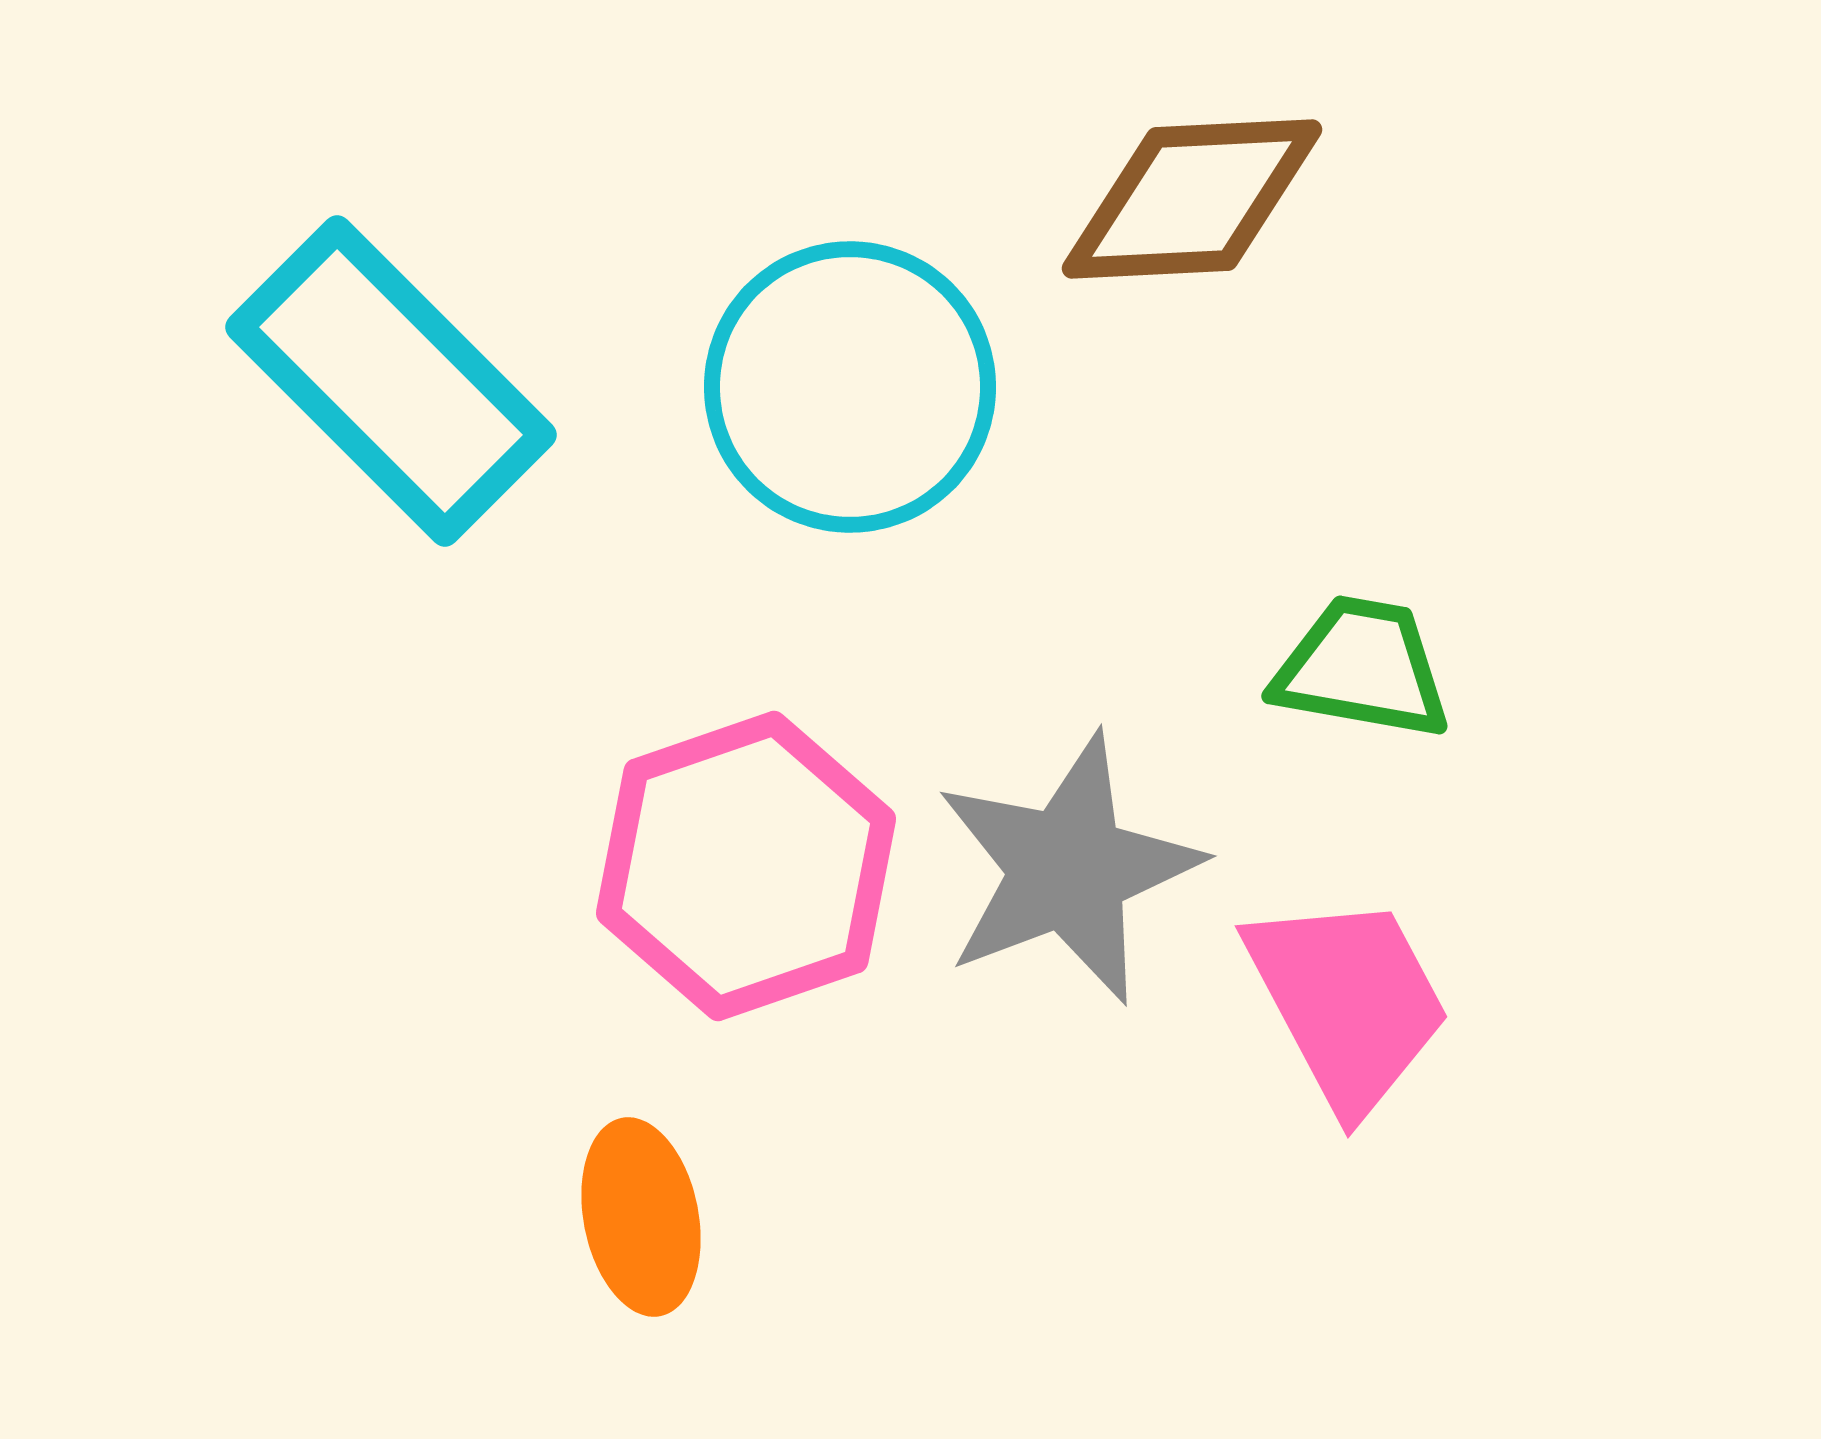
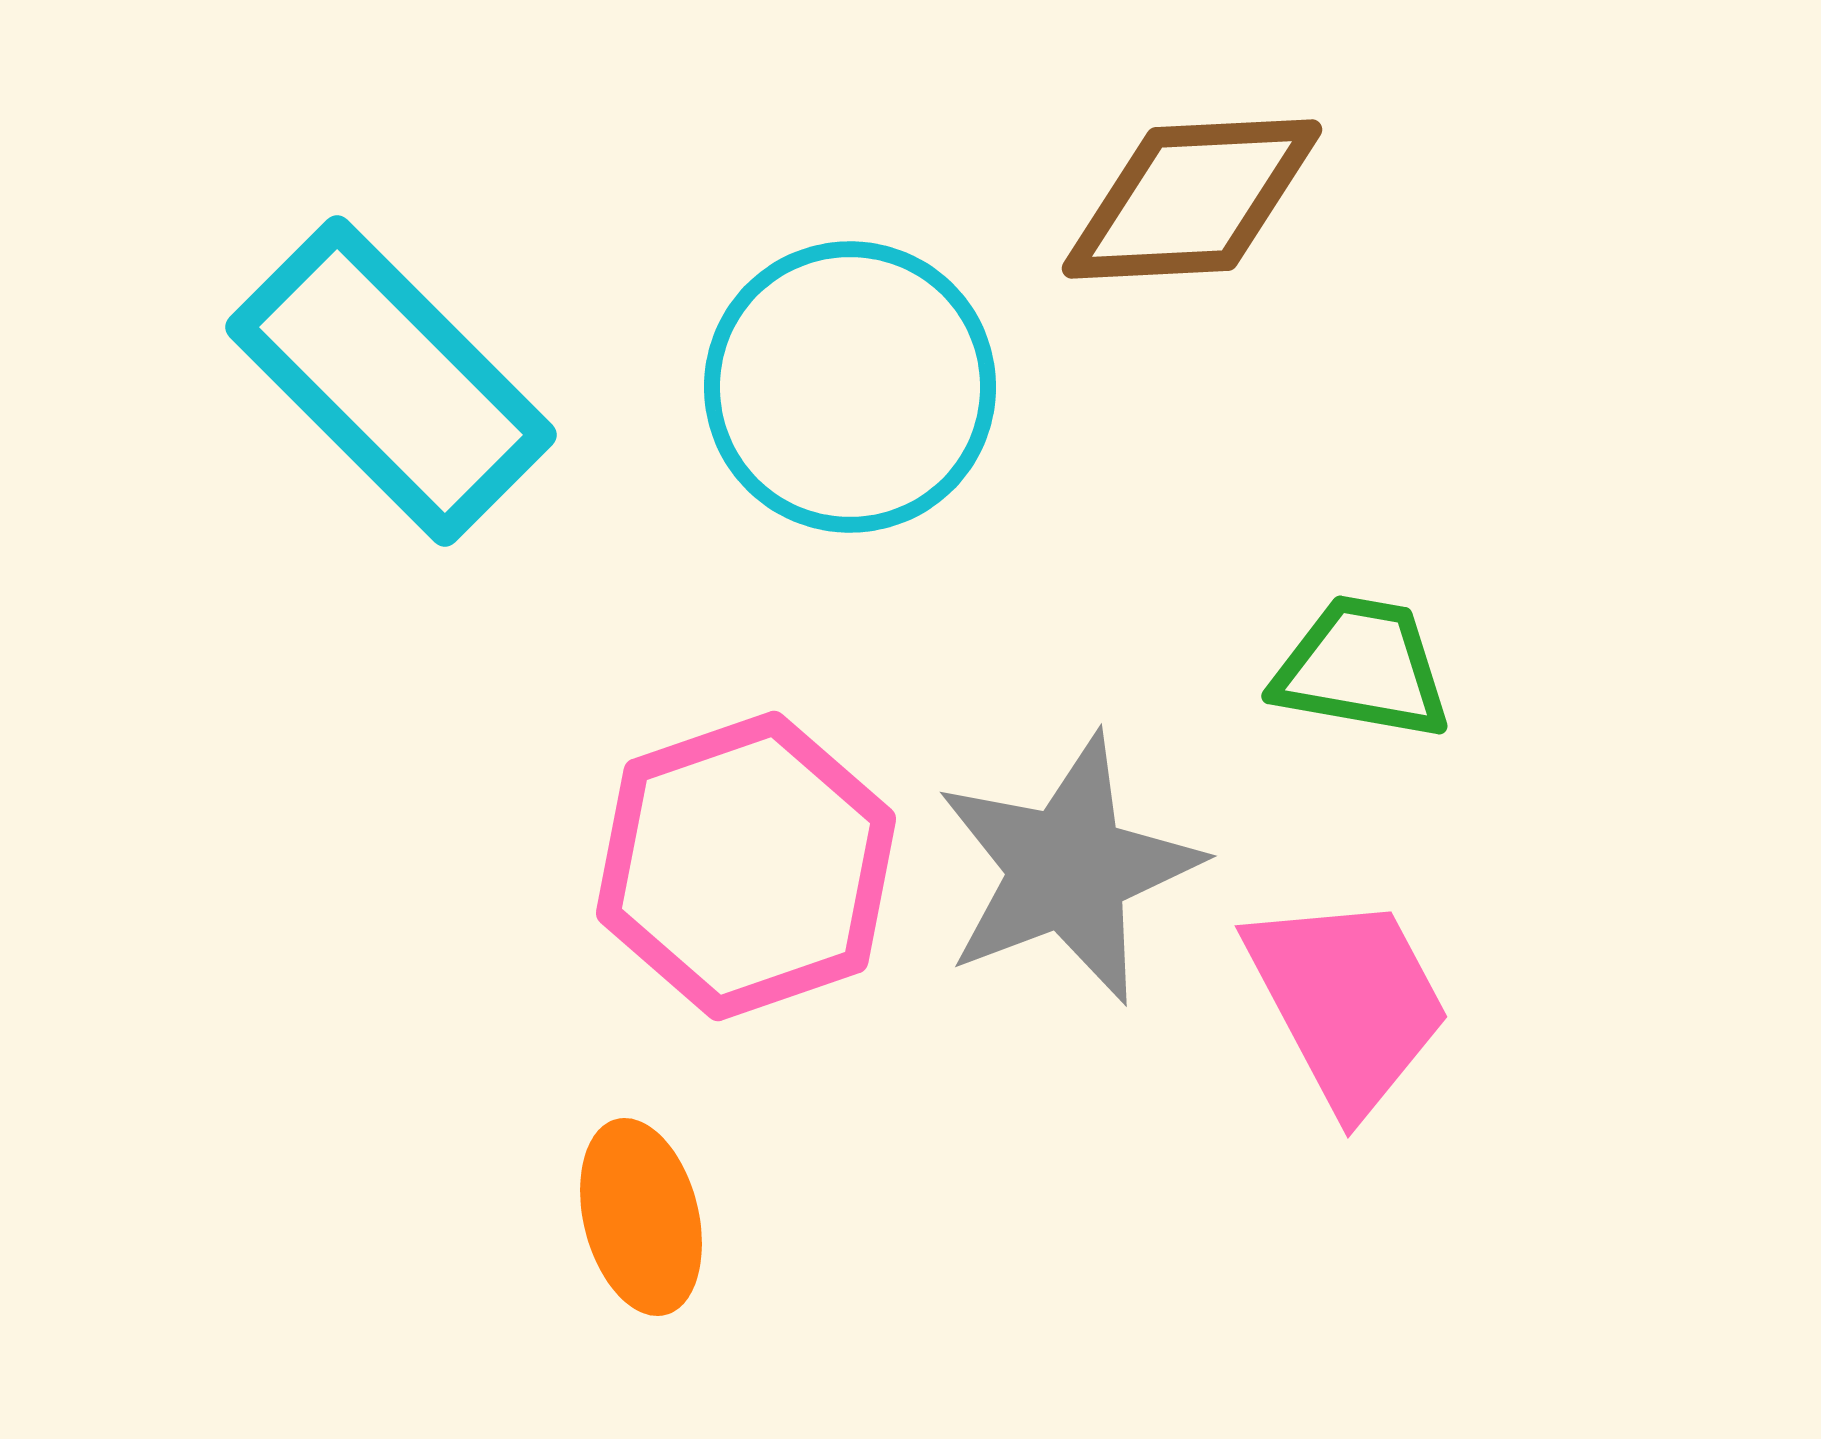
orange ellipse: rotated 3 degrees counterclockwise
